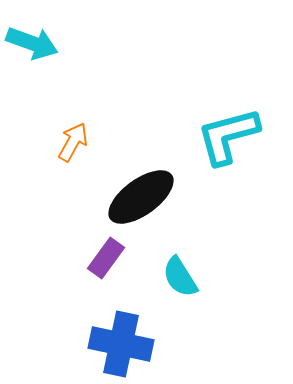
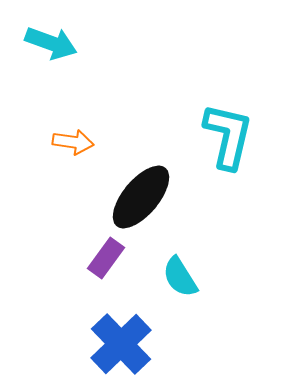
cyan arrow: moved 19 px right
cyan L-shape: rotated 118 degrees clockwise
orange arrow: rotated 69 degrees clockwise
black ellipse: rotated 14 degrees counterclockwise
blue cross: rotated 34 degrees clockwise
